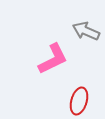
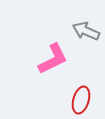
red ellipse: moved 2 px right, 1 px up
